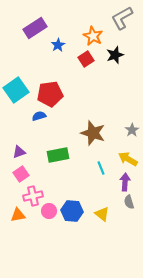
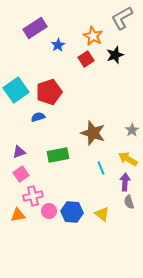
red pentagon: moved 1 px left, 2 px up; rotated 10 degrees counterclockwise
blue semicircle: moved 1 px left, 1 px down
blue hexagon: moved 1 px down
